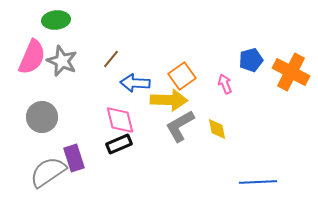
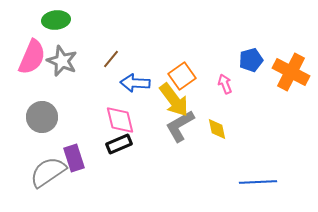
yellow arrow: moved 5 px right; rotated 51 degrees clockwise
